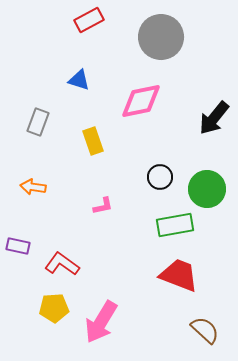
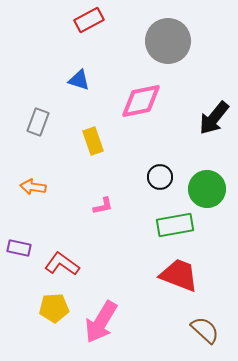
gray circle: moved 7 px right, 4 px down
purple rectangle: moved 1 px right, 2 px down
